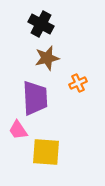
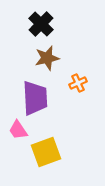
black cross: rotated 15 degrees clockwise
yellow square: rotated 24 degrees counterclockwise
